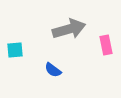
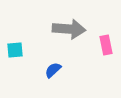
gray arrow: rotated 20 degrees clockwise
blue semicircle: rotated 102 degrees clockwise
